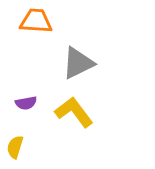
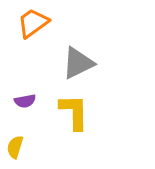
orange trapezoid: moved 3 px left, 2 px down; rotated 40 degrees counterclockwise
purple semicircle: moved 1 px left, 2 px up
yellow L-shape: rotated 36 degrees clockwise
